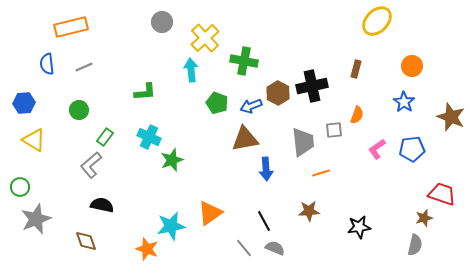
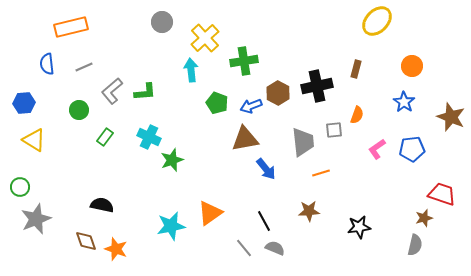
green cross at (244, 61): rotated 20 degrees counterclockwise
black cross at (312, 86): moved 5 px right
gray L-shape at (91, 165): moved 21 px right, 74 px up
blue arrow at (266, 169): rotated 35 degrees counterclockwise
orange star at (147, 249): moved 31 px left
